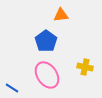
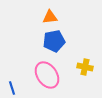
orange triangle: moved 11 px left, 2 px down
blue pentagon: moved 8 px right; rotated 25 degrees clockwise
blue line: rotated 40 degrees clockwise
